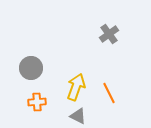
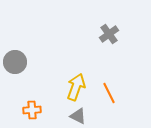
gray circle: moved 16 px left, 6 px up
orange cross: moved 5 px left, 8 px down
